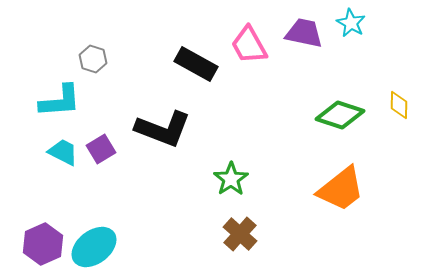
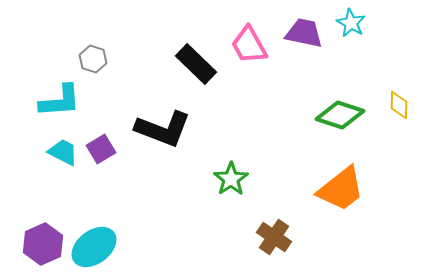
black rectangle: rotated 15 degrees clockwise
brown cross: moved 34 px right, 3 px down; rotated 8 degrees counterclockwise
